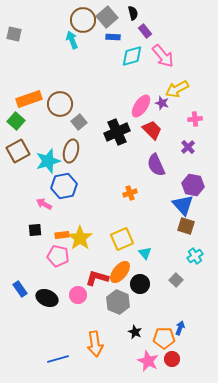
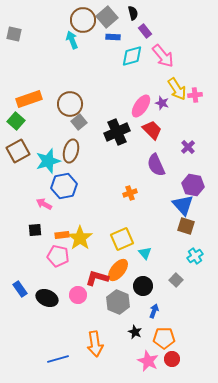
yellow arrow at (177, 89): rotated 95 degrees counterclockwise
brown circle at (60, 104): moved 10 px right
pink cross at (195, 119): moved 24 px up
orange ellipse at (120, 272): moved 2 px left, 2 px up
black circle at (140, 284): moved 3 px right, 2 px down
blue arrow at (180, 328): moved 26 px left, 17 px up
